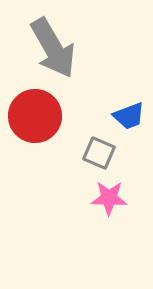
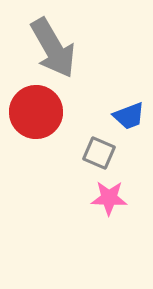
red circle: moved 1 px right, 4 px up
